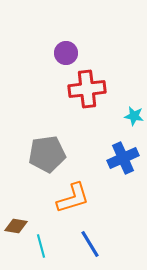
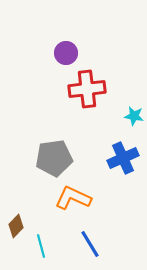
gray pentagon: moved 7 px right, 4 px down
orange L-shape: rotated 138 degrees counterclockwise
brown diamond: rotated 55 degrees counterclockwise
